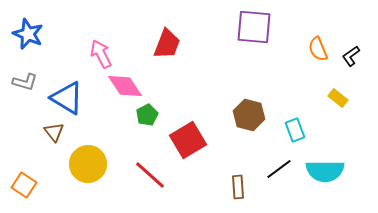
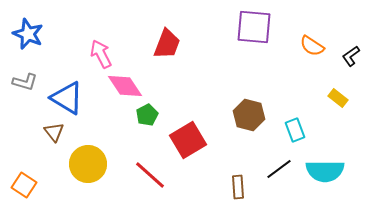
orange semicircle: moved 6 px left, 3 px up; rotated 35 degrees counterclockwise
